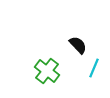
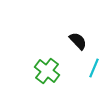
black semicircle: moved 4 px up
